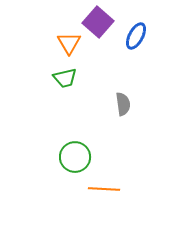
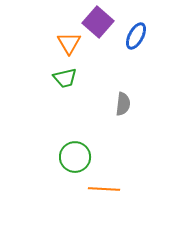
gray semicircle: rotated 15 degrees clockwise
